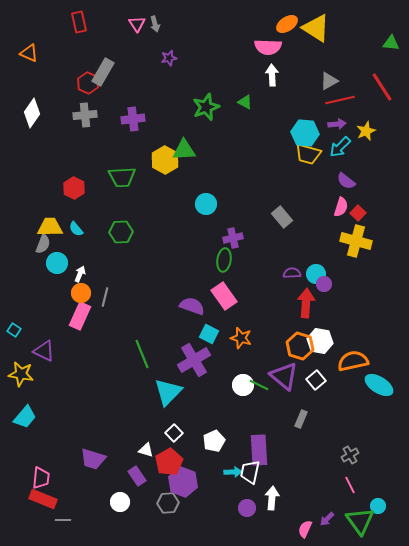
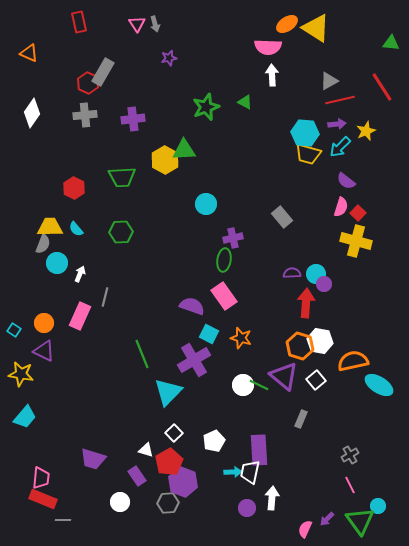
orange circle at (81, 293): moved 37 px left, 30 px down
